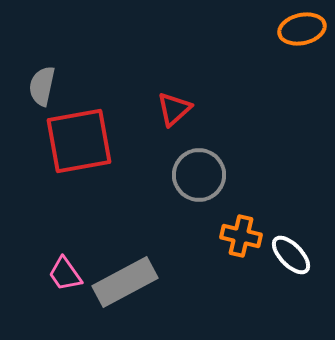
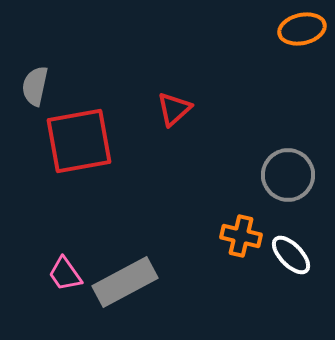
gray semicircle: moved 7 px left
gray circle: moved 89 px right
